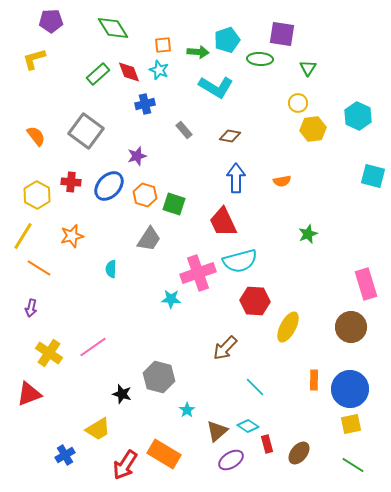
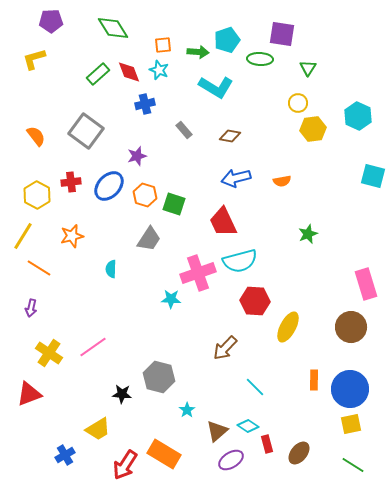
blue arrow at (236, 178): rotated 104 degrees counterclockwise
red cross at (71, 182): rotated 12 degrees counterclockwise
black star at (122, 394): rotated 12 degrees counterclockwise
